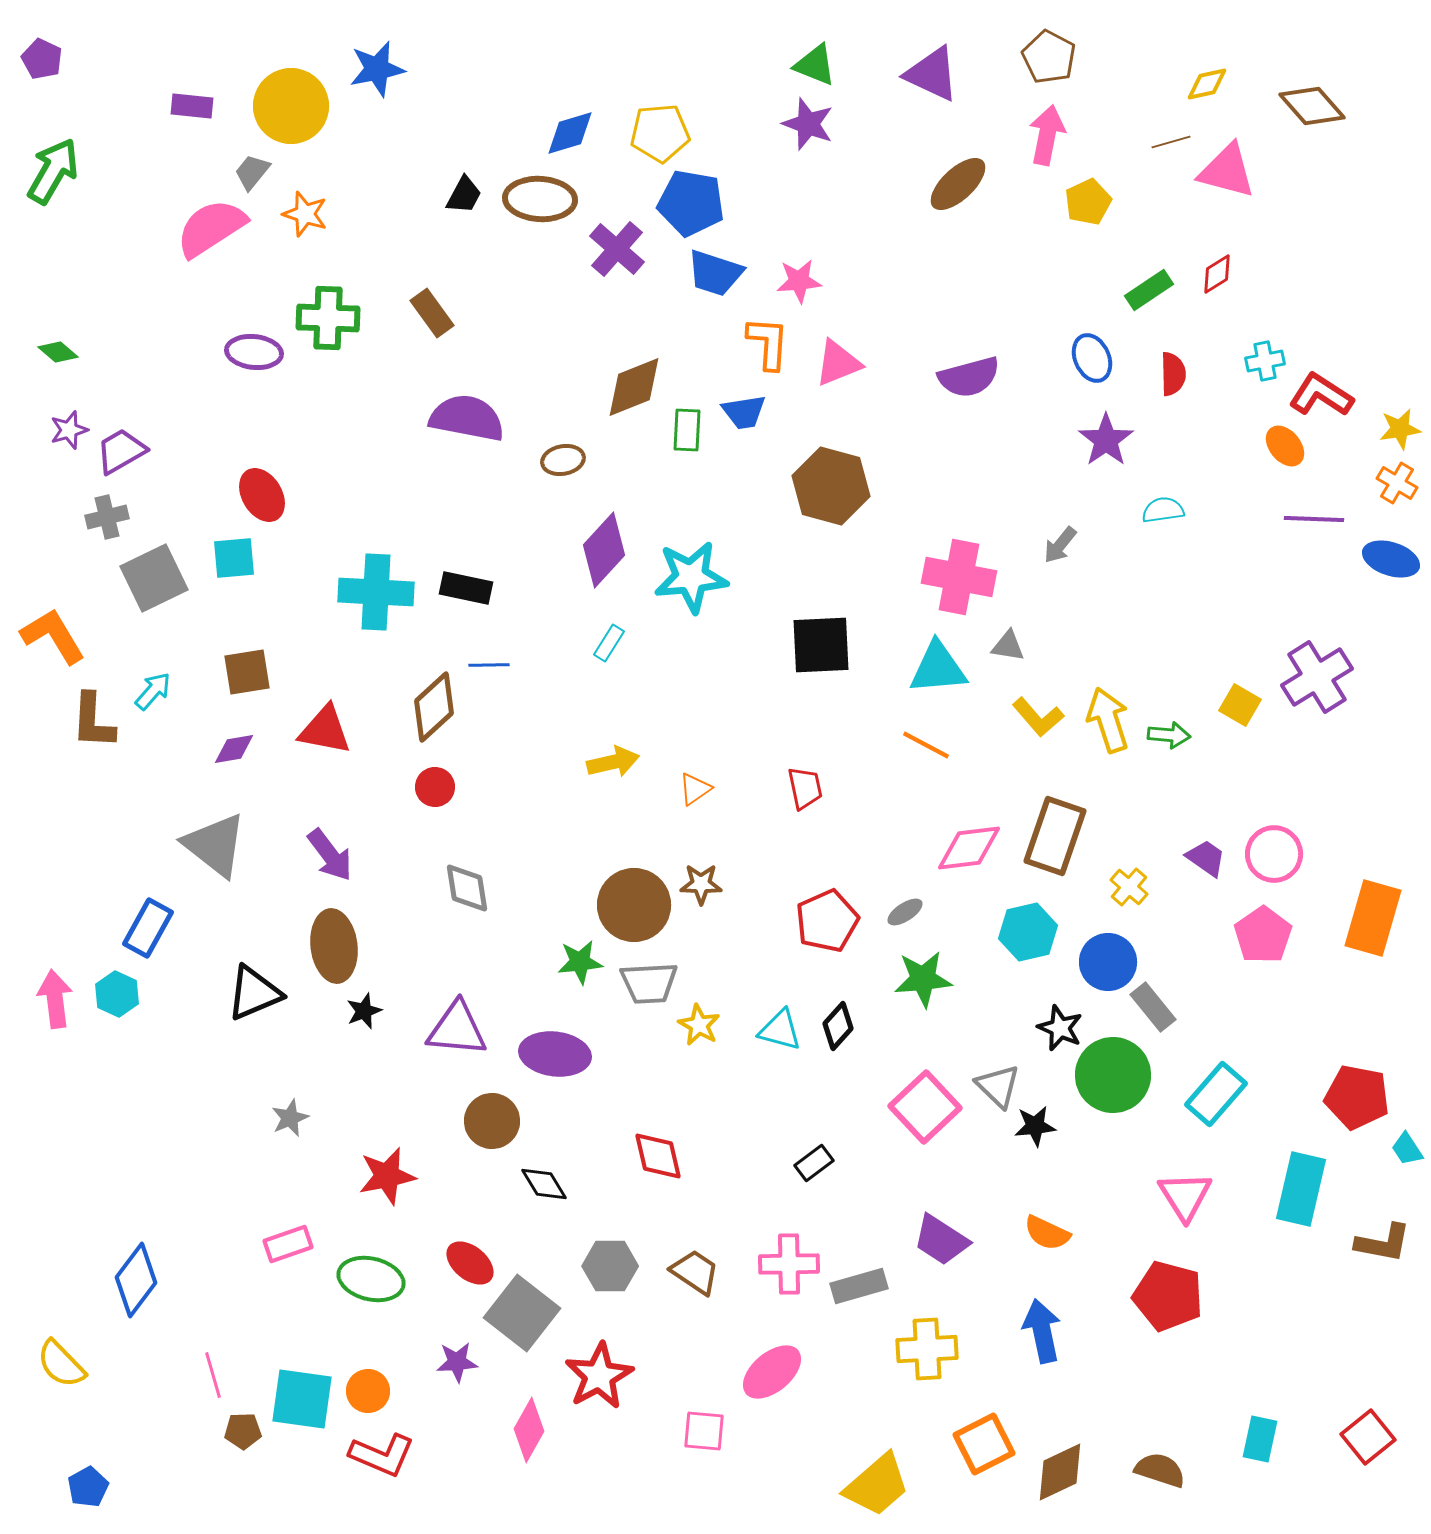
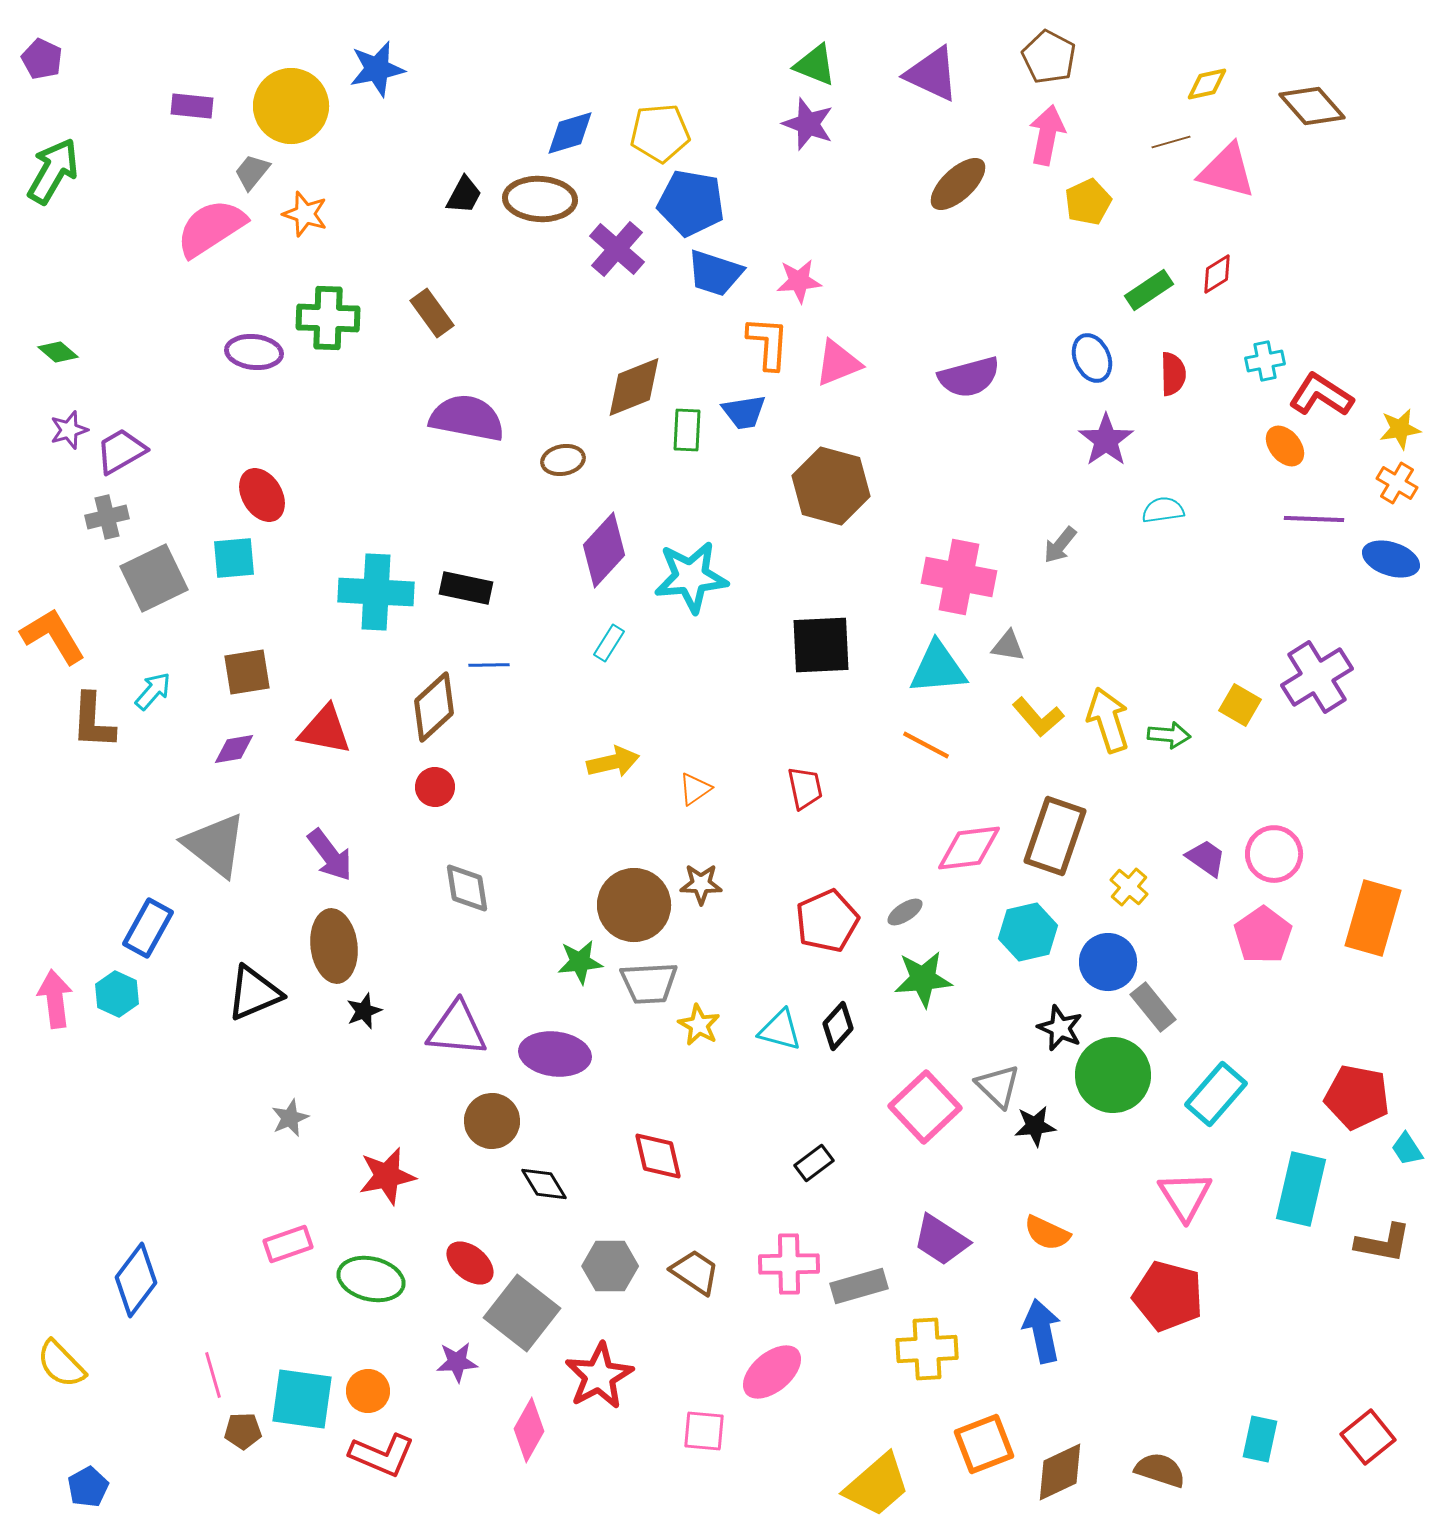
orange square at (984, 1444): rotated 6 degrees clockwise
